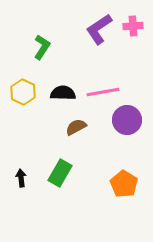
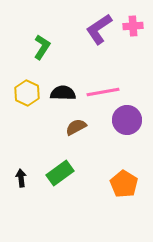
yellow hexagon: moved 4 px right, 1 px down
green rectangle: rotated 24 degrees clockwise
